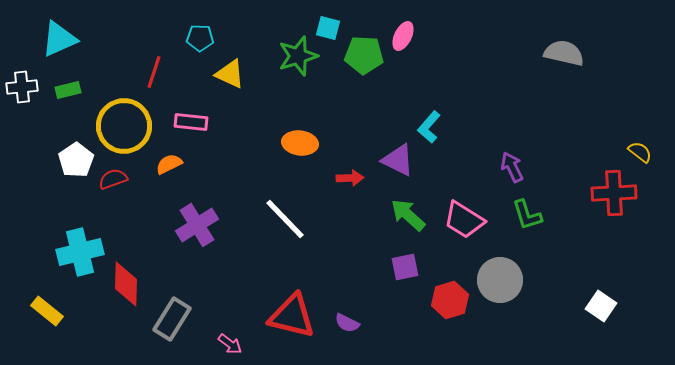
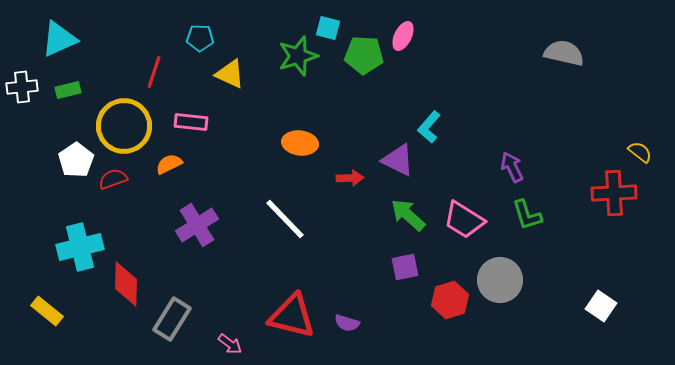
cyan cross: moved 5 px up
purple semicircle: rotated 10 degrees counterclockwise
